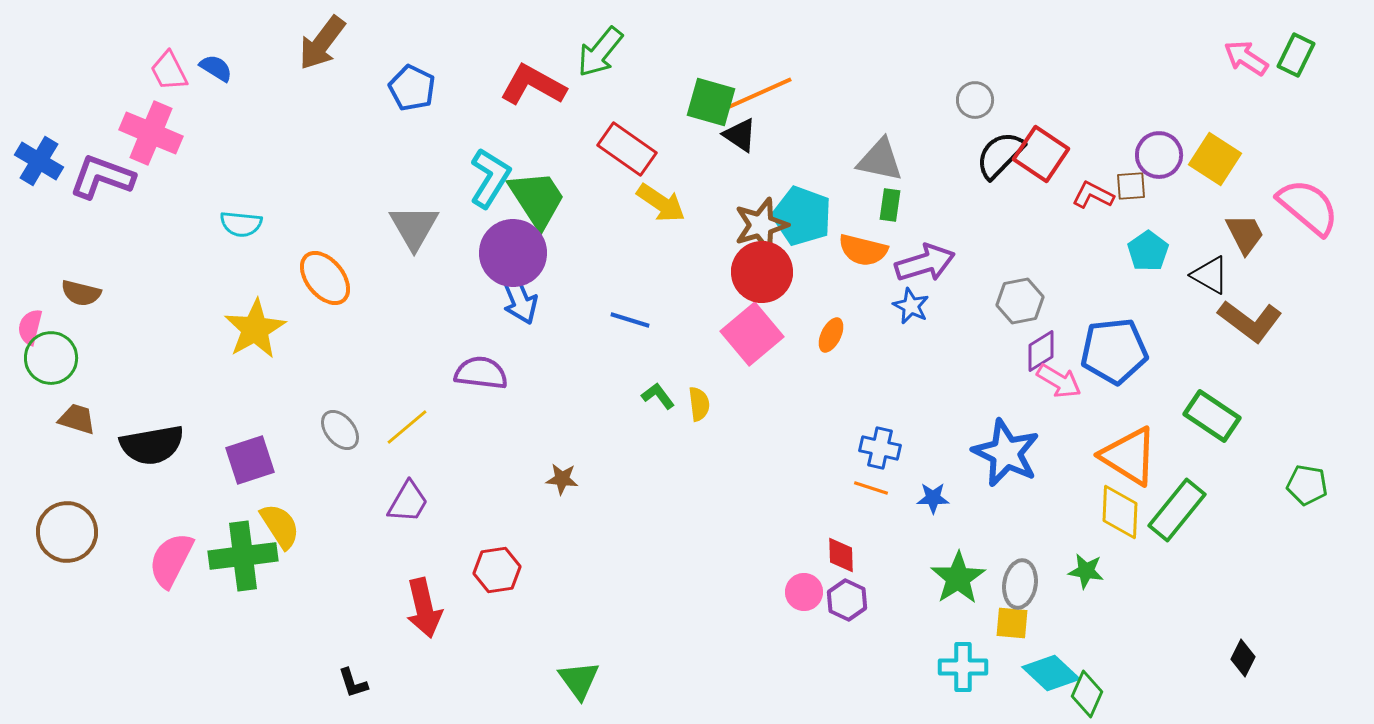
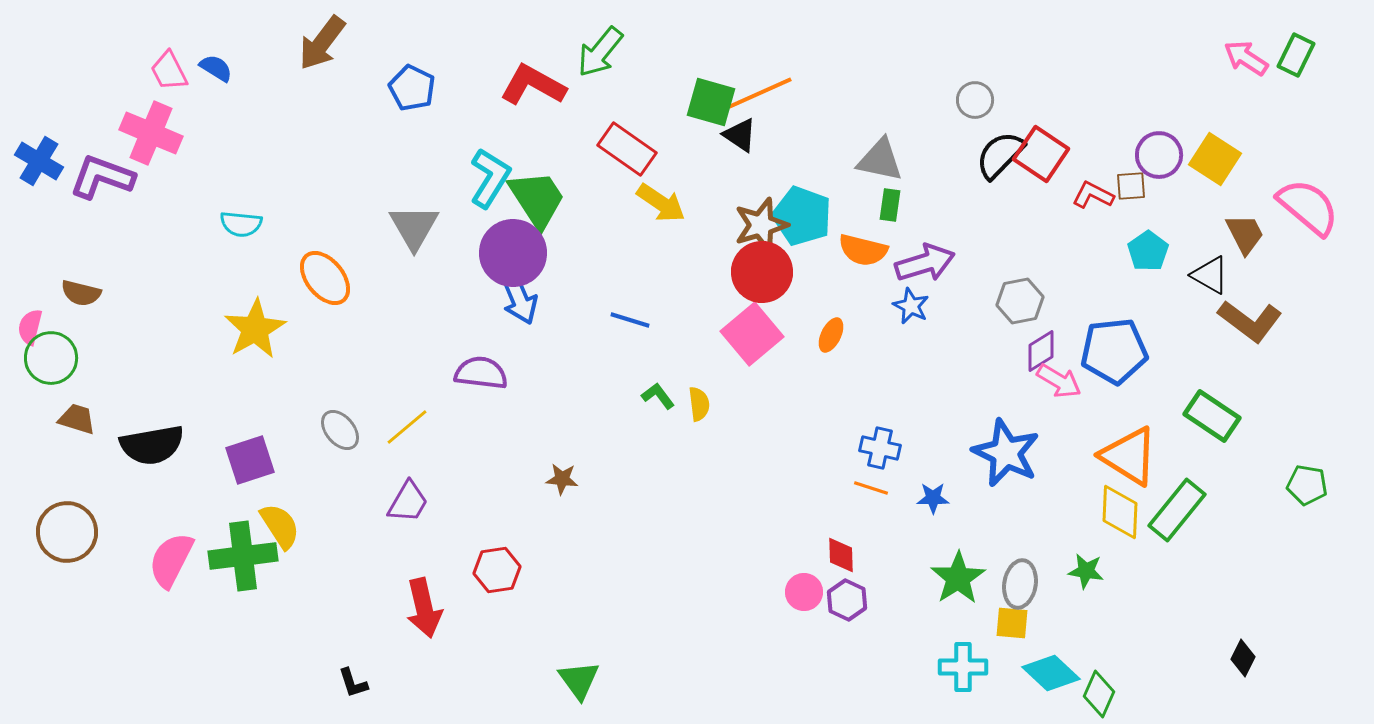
green diamond at (1087, 694): moved 12 px right
